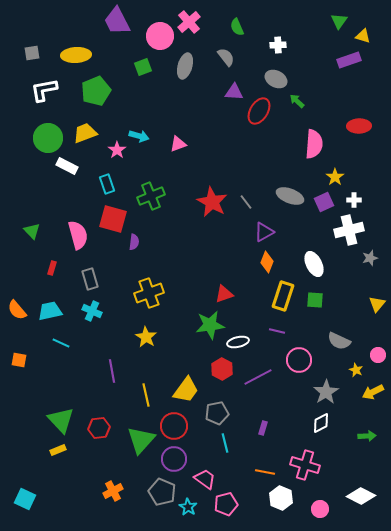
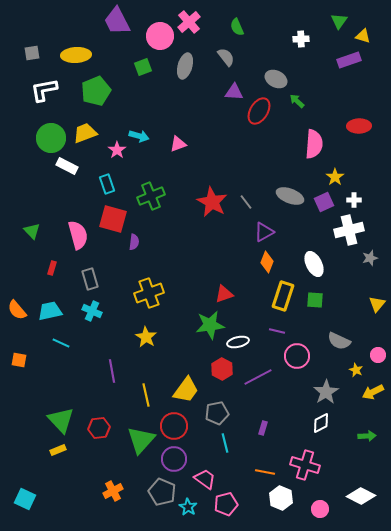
white cross at (278, 45): moved 23 px right, 6 px up
green circle at (48, 138): moved 3 px right
pink circle at (299, 360): moved 2 px left, 4 px up
